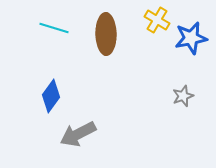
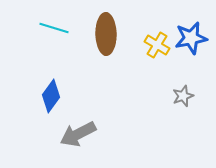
yellow cross: moved 25 px down
